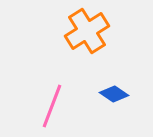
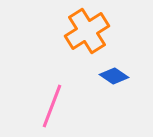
blue diamond: moved 18 px up
